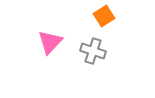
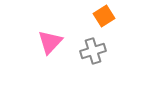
gray cross: rotated 35 degrees counterclockwise
